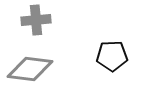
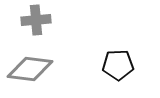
black pentagon: moved 6 px right, 9 px down
